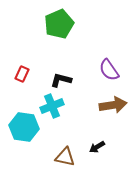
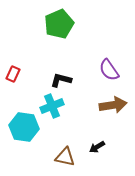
red rectangle: moved 9 px left
